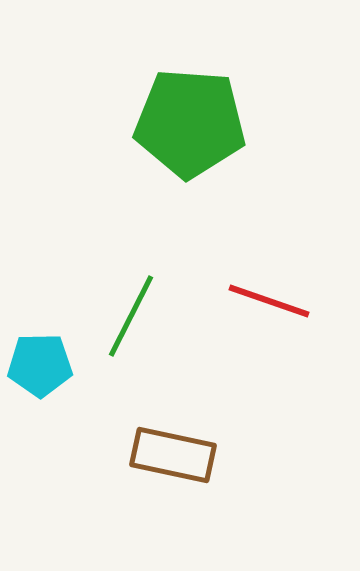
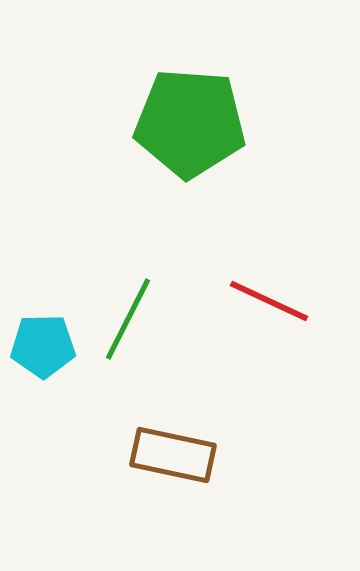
red line: rotated 6 degrees clockwise
green line: moved 3 px left, 3 px down
cyan pentagon: moved 3 px right, 19 px up
